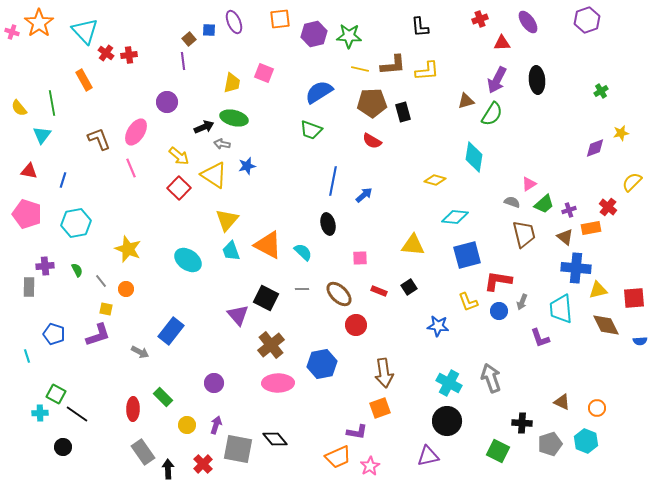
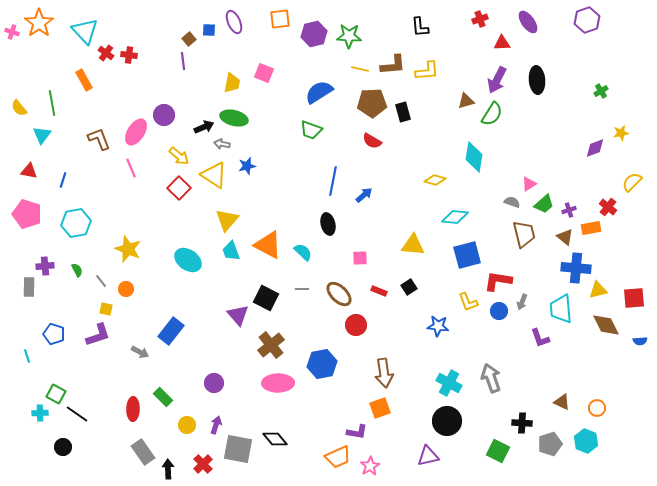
red cross at (129, 55): rotated 14 degrees clockwise
purple circle at (167, 102): moved 3 px left, 13 px down
